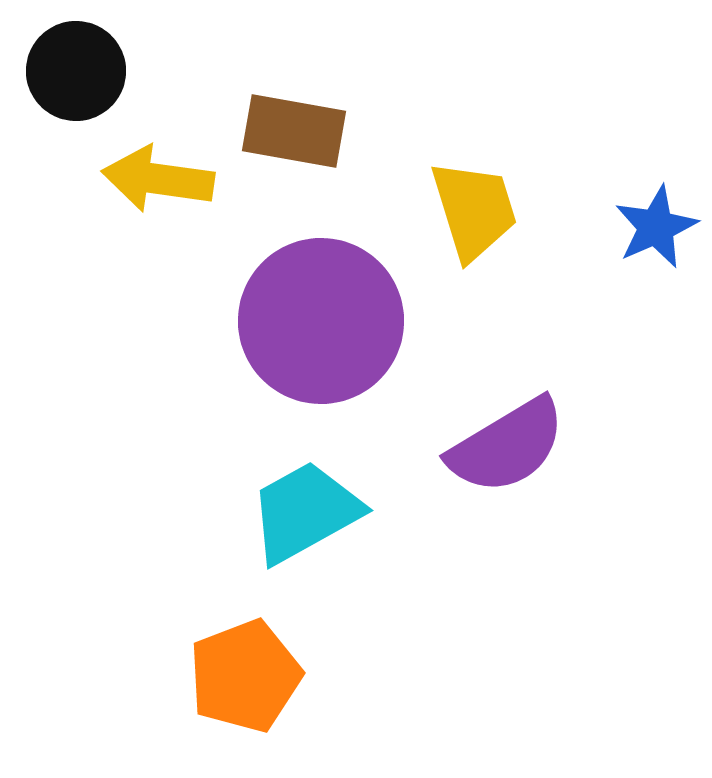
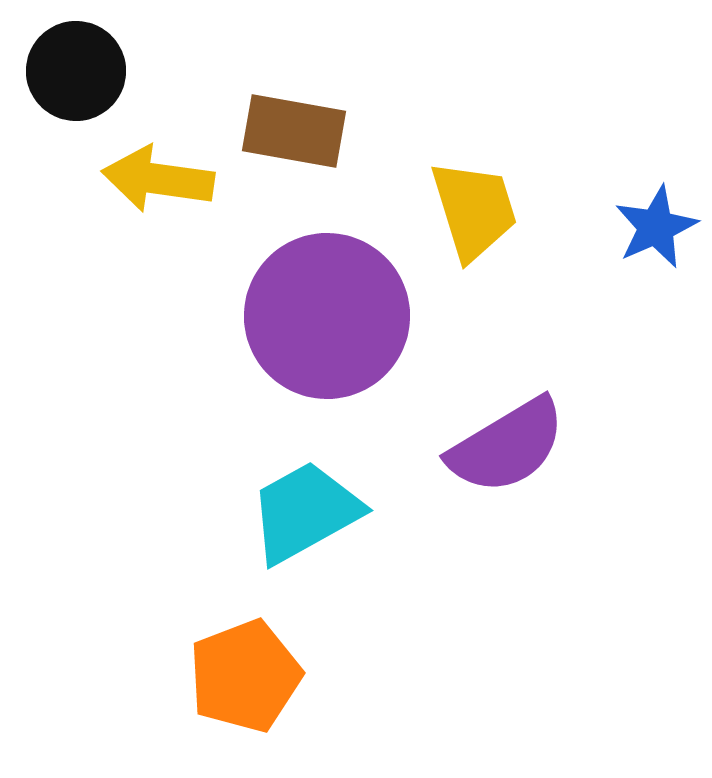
purple circle: moved 6 px right, 5 px up
